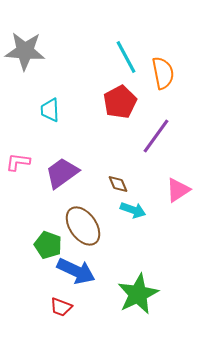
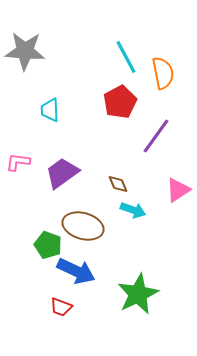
brown ellipse: rotated 39 degrees counterclockwise
